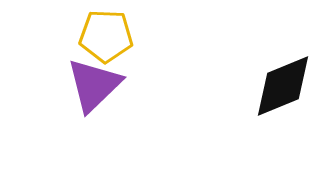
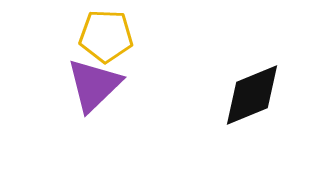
black diamond: moved 31 px left, 9 px down
